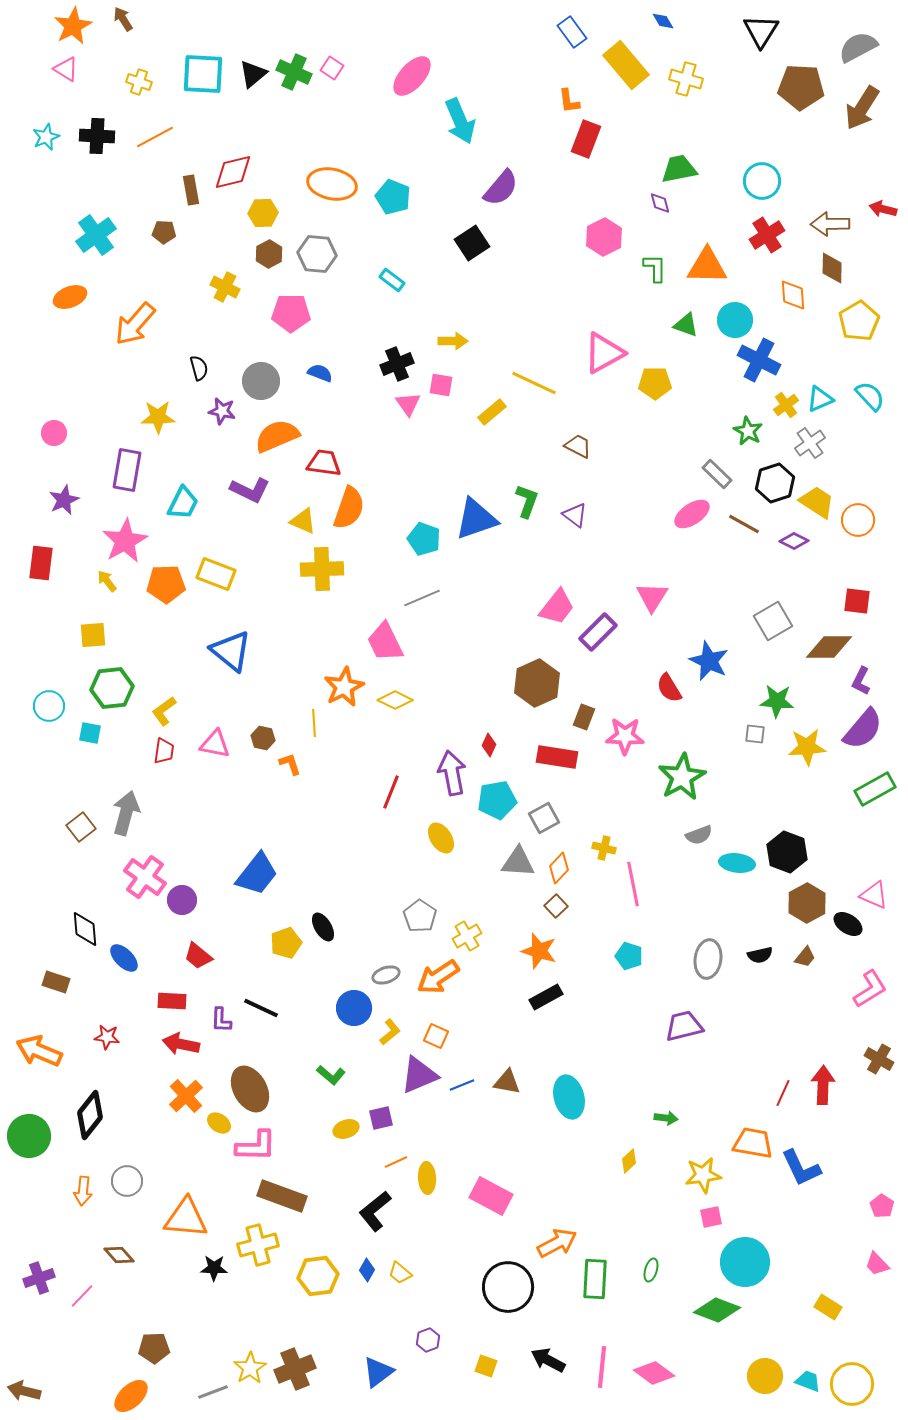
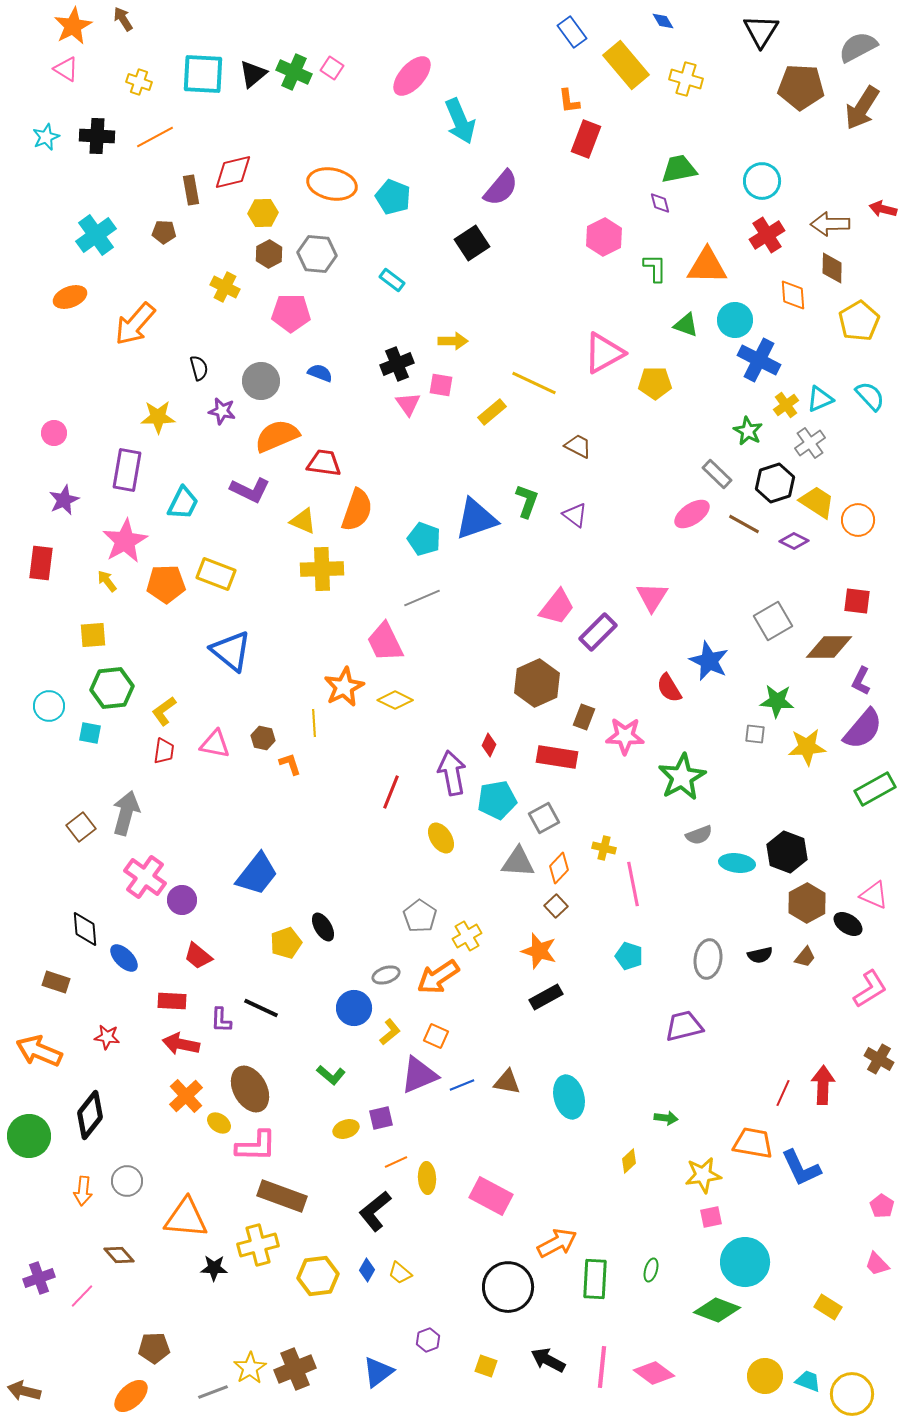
orange semicircle at (349, 508): moved 8 px right, 2 px down
yellow circle at (852, 1384): moved 10 px down
